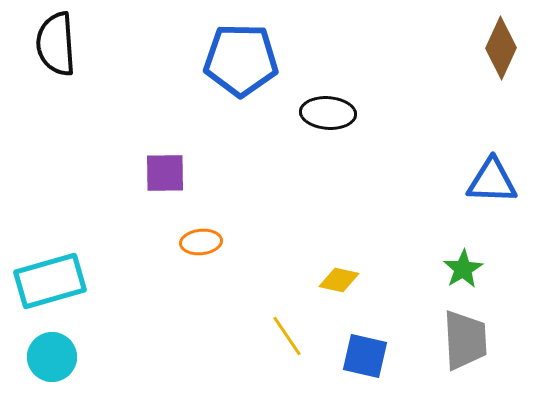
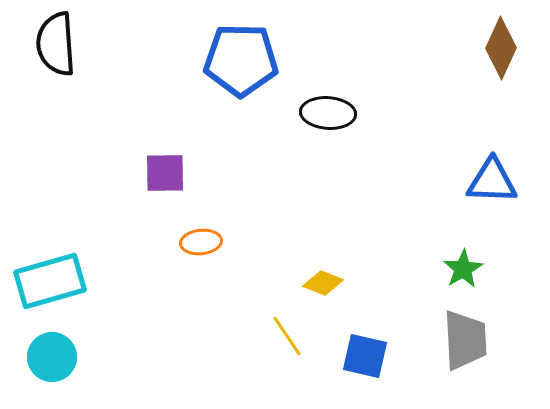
yellow diamond: moved 16 px left, 3 px down; rotated 9 degrees clockwise
